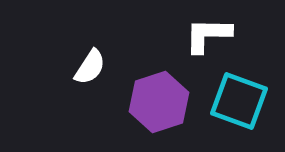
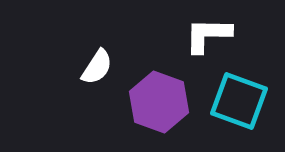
white semicircle: moved 7 px right
purple hexagon: rotated 22 degrees counterclockwise
